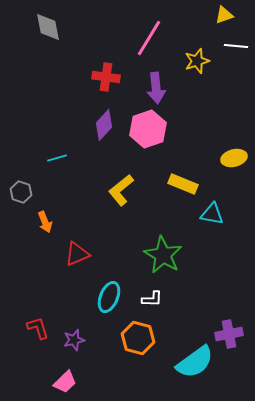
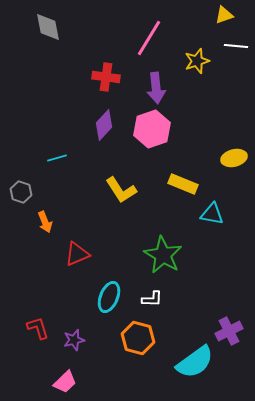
pink hexagon: moved 4 px right
yellow L-shape: rotated 84 degrees counterclockwise
purple cross: moved 3 px up; rotated 16 degrees counterclockwise
